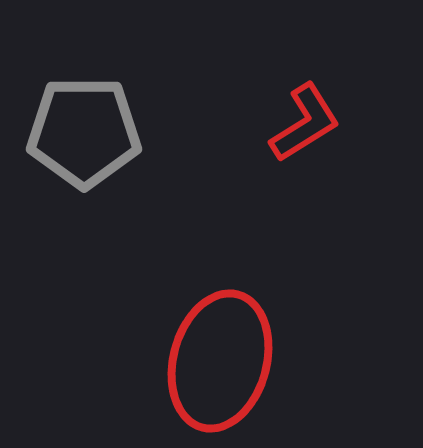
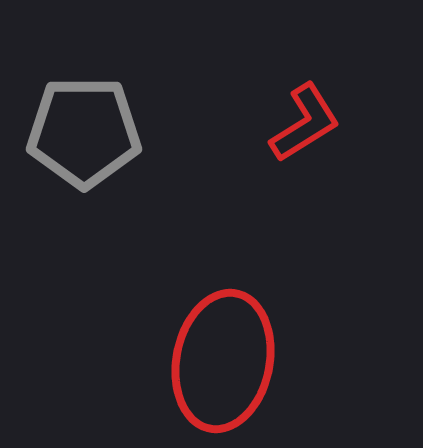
red ellipse: moved 3 px right; rotated 4 degrees counterclockwise
